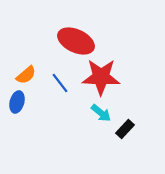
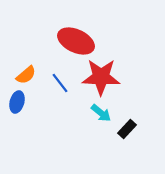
black rectangle: moved 2 px right
